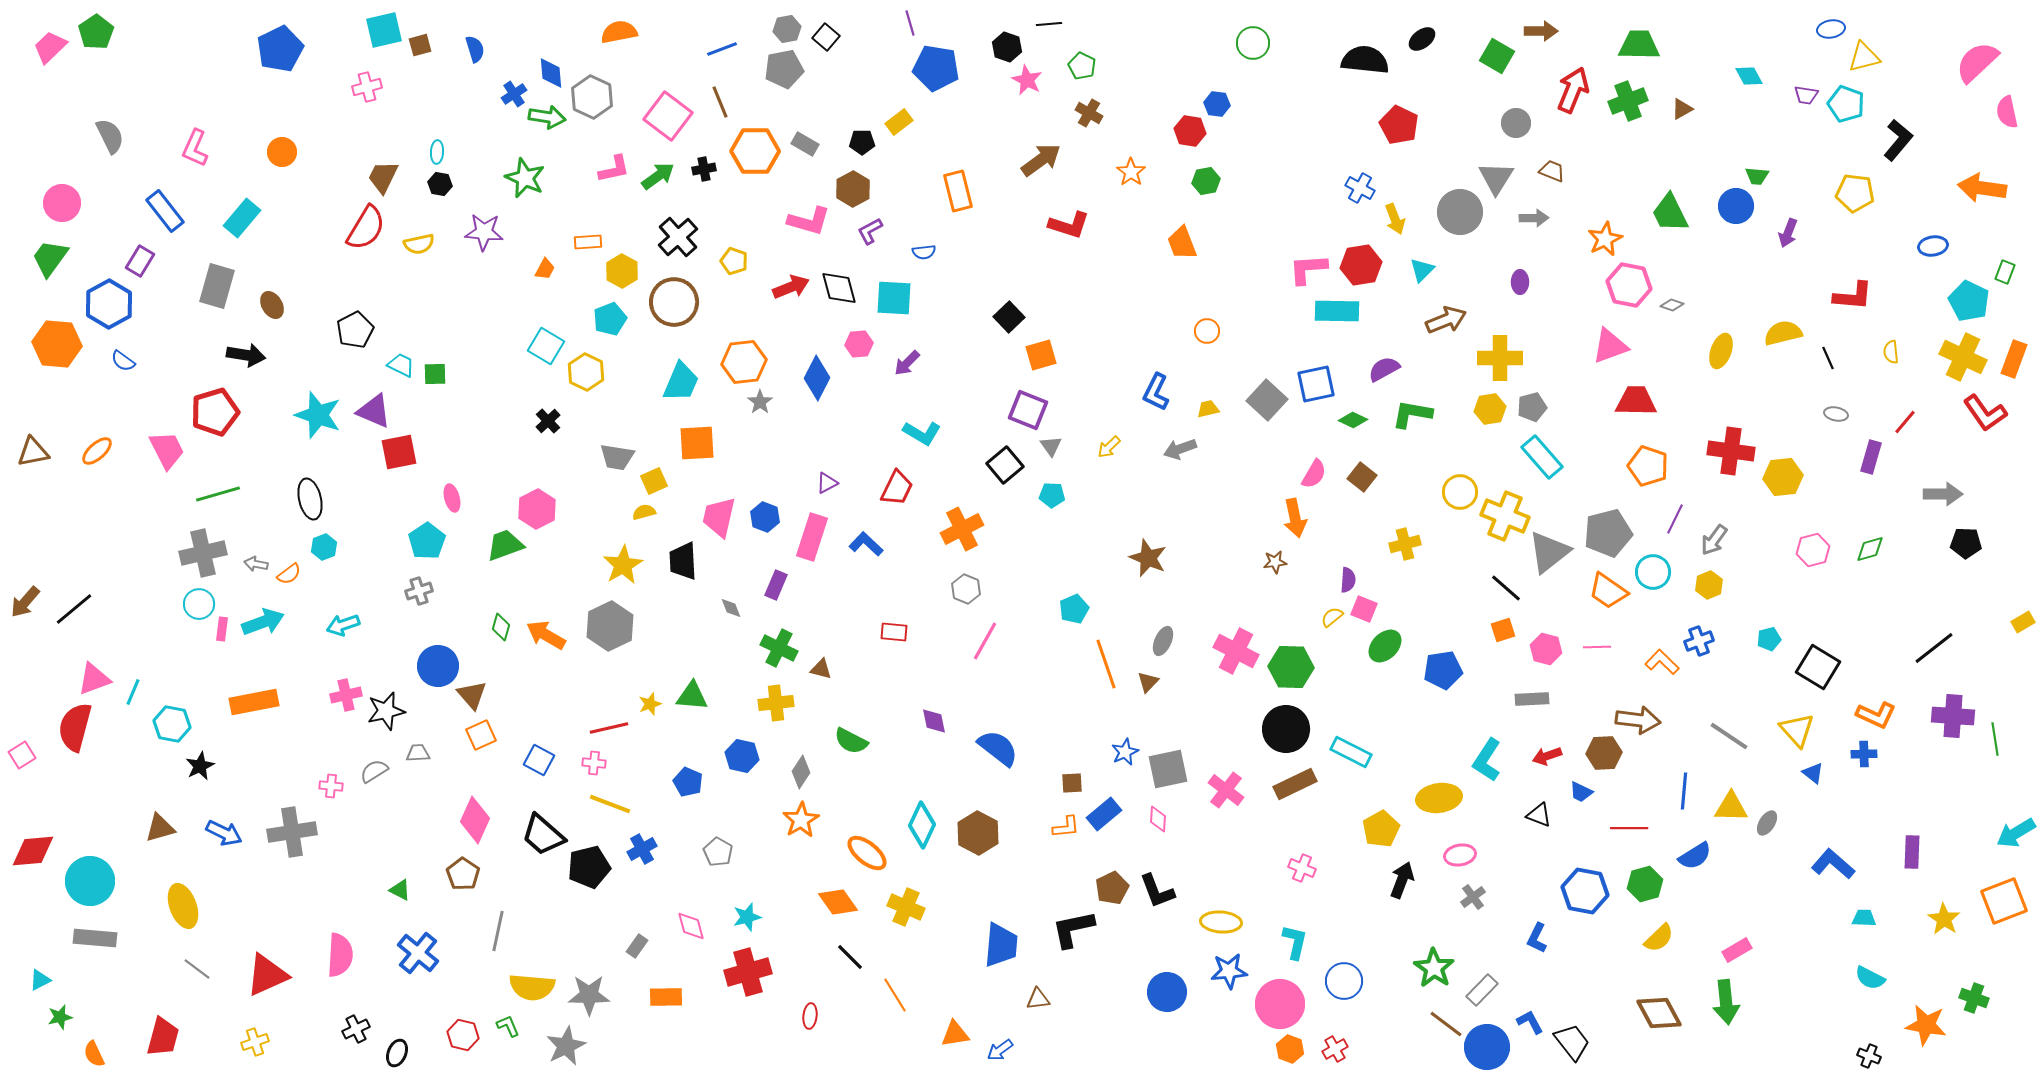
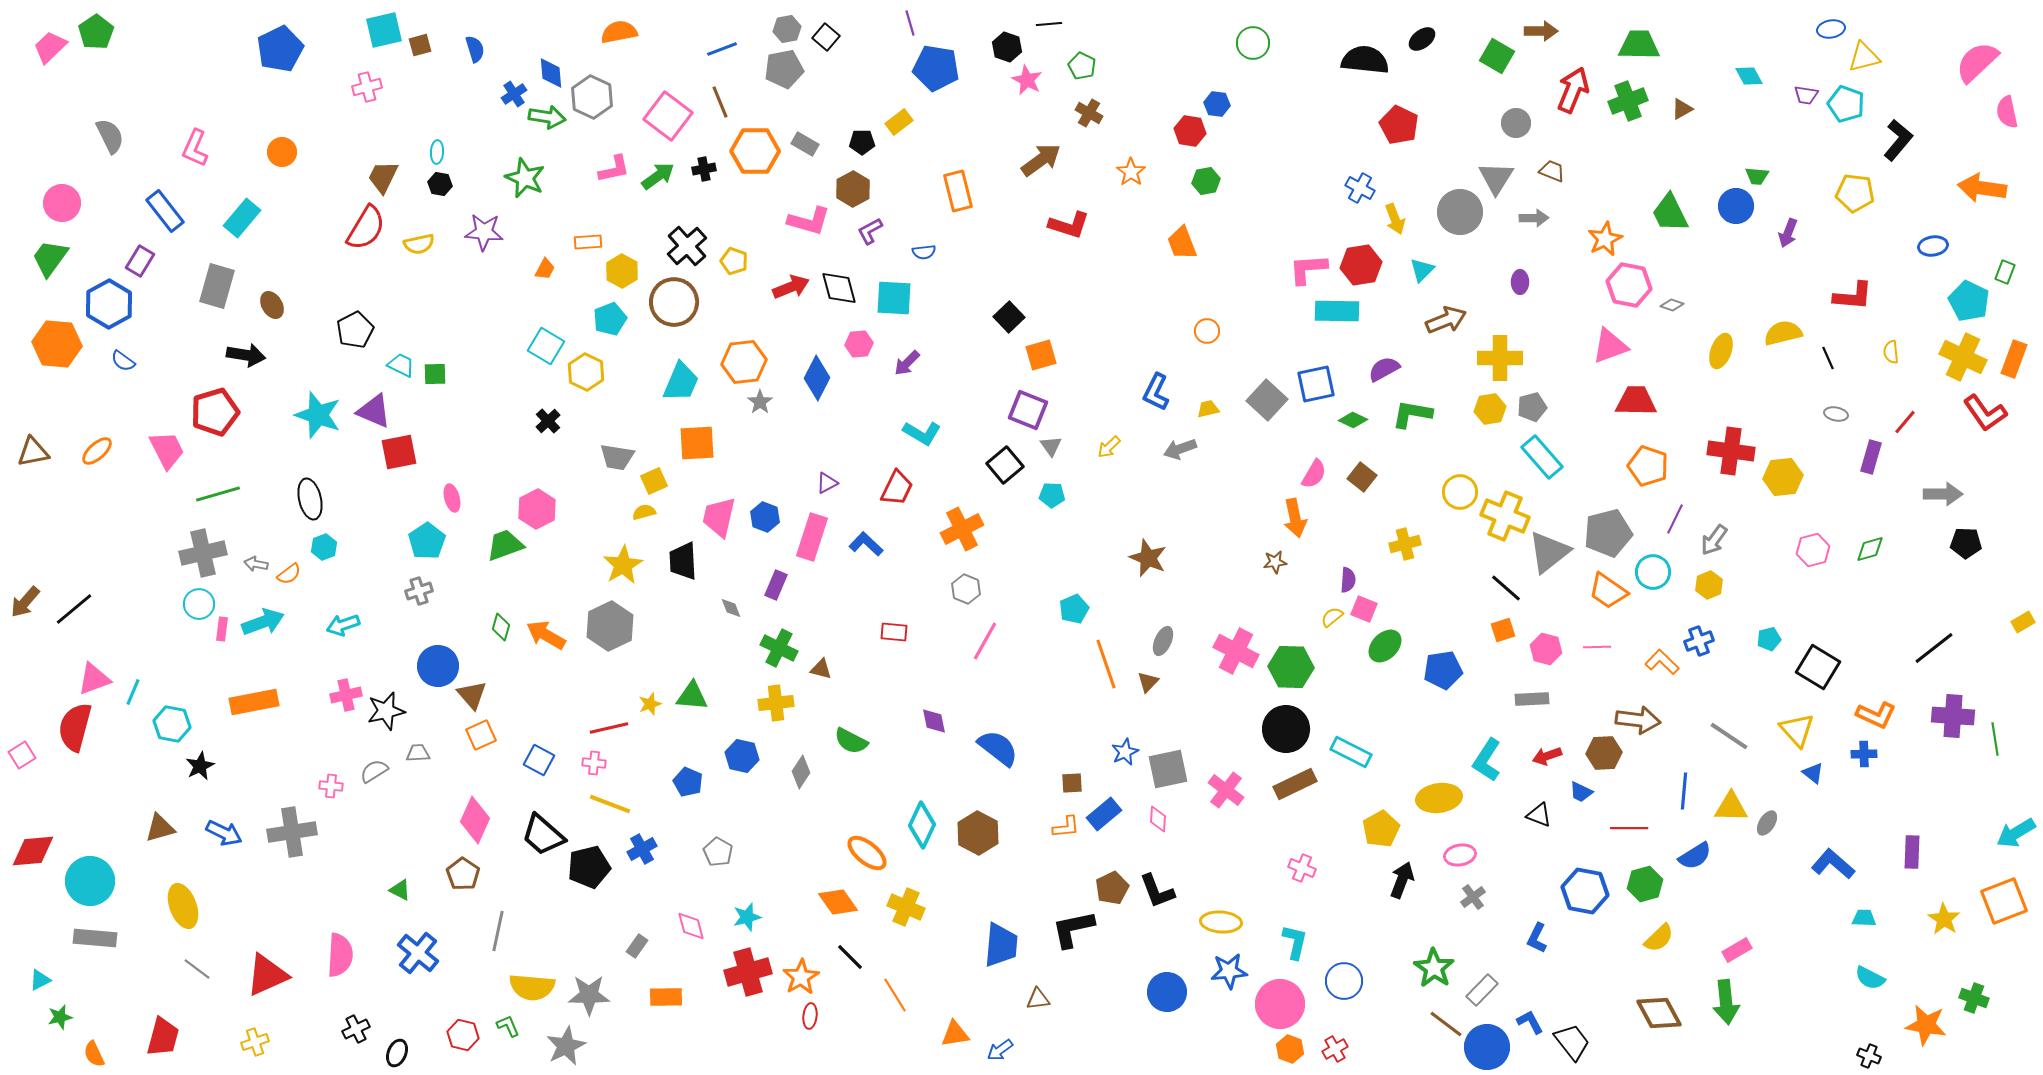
black cross at (678, 237): moved 9 px right, 9 px down
orange star at (801, 820): moved 157 px down
